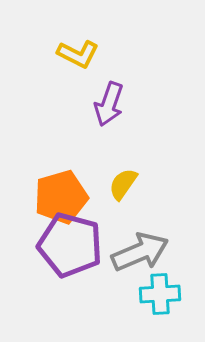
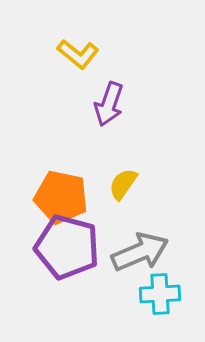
yellow L-shape: rotated 12 degrees clockwise
orange pentagon: rotated 28 degrees clockwise
purple pentagon: moved 3 px left, 2 px down
